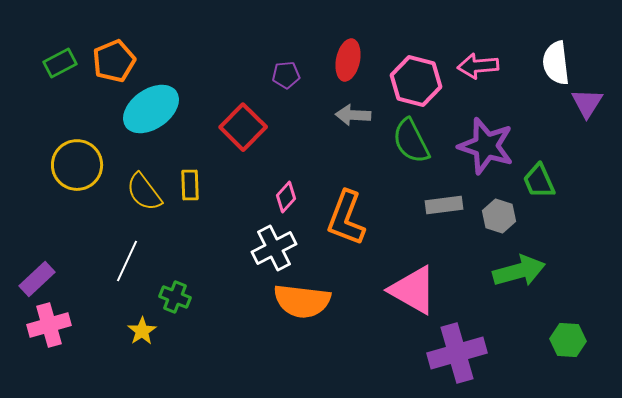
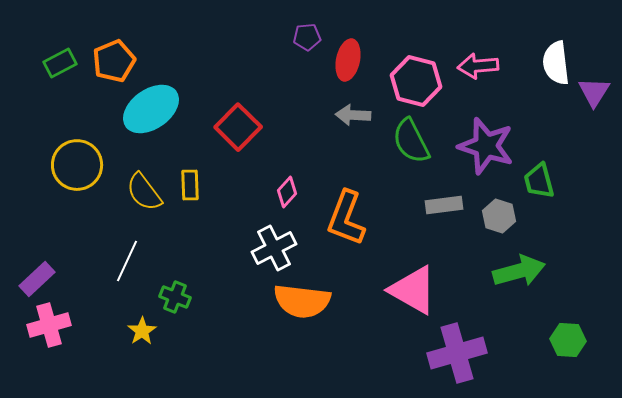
purple pentagon: moved 21 px right, 38 px up
purple triangle: moved 7 px right, 11 px up
red square: moved 5 px left
green trapezoid: rotated 9 degrees clockwise
pink diamond: moved 1 px right, 5 px up
